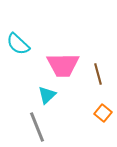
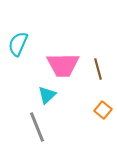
cyan semicircle: rotated 70 degrees clockwise
brown line: moved 5 px up
orange square: moved 3 px up
